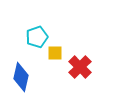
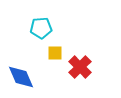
cyan pentagon: moved 4 px right, 9 px up; rotated 15 degrees clockwise
blue diamond: rotated 36 degrees counterclockwise
